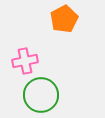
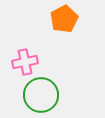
pink cross: moved 1 px down
